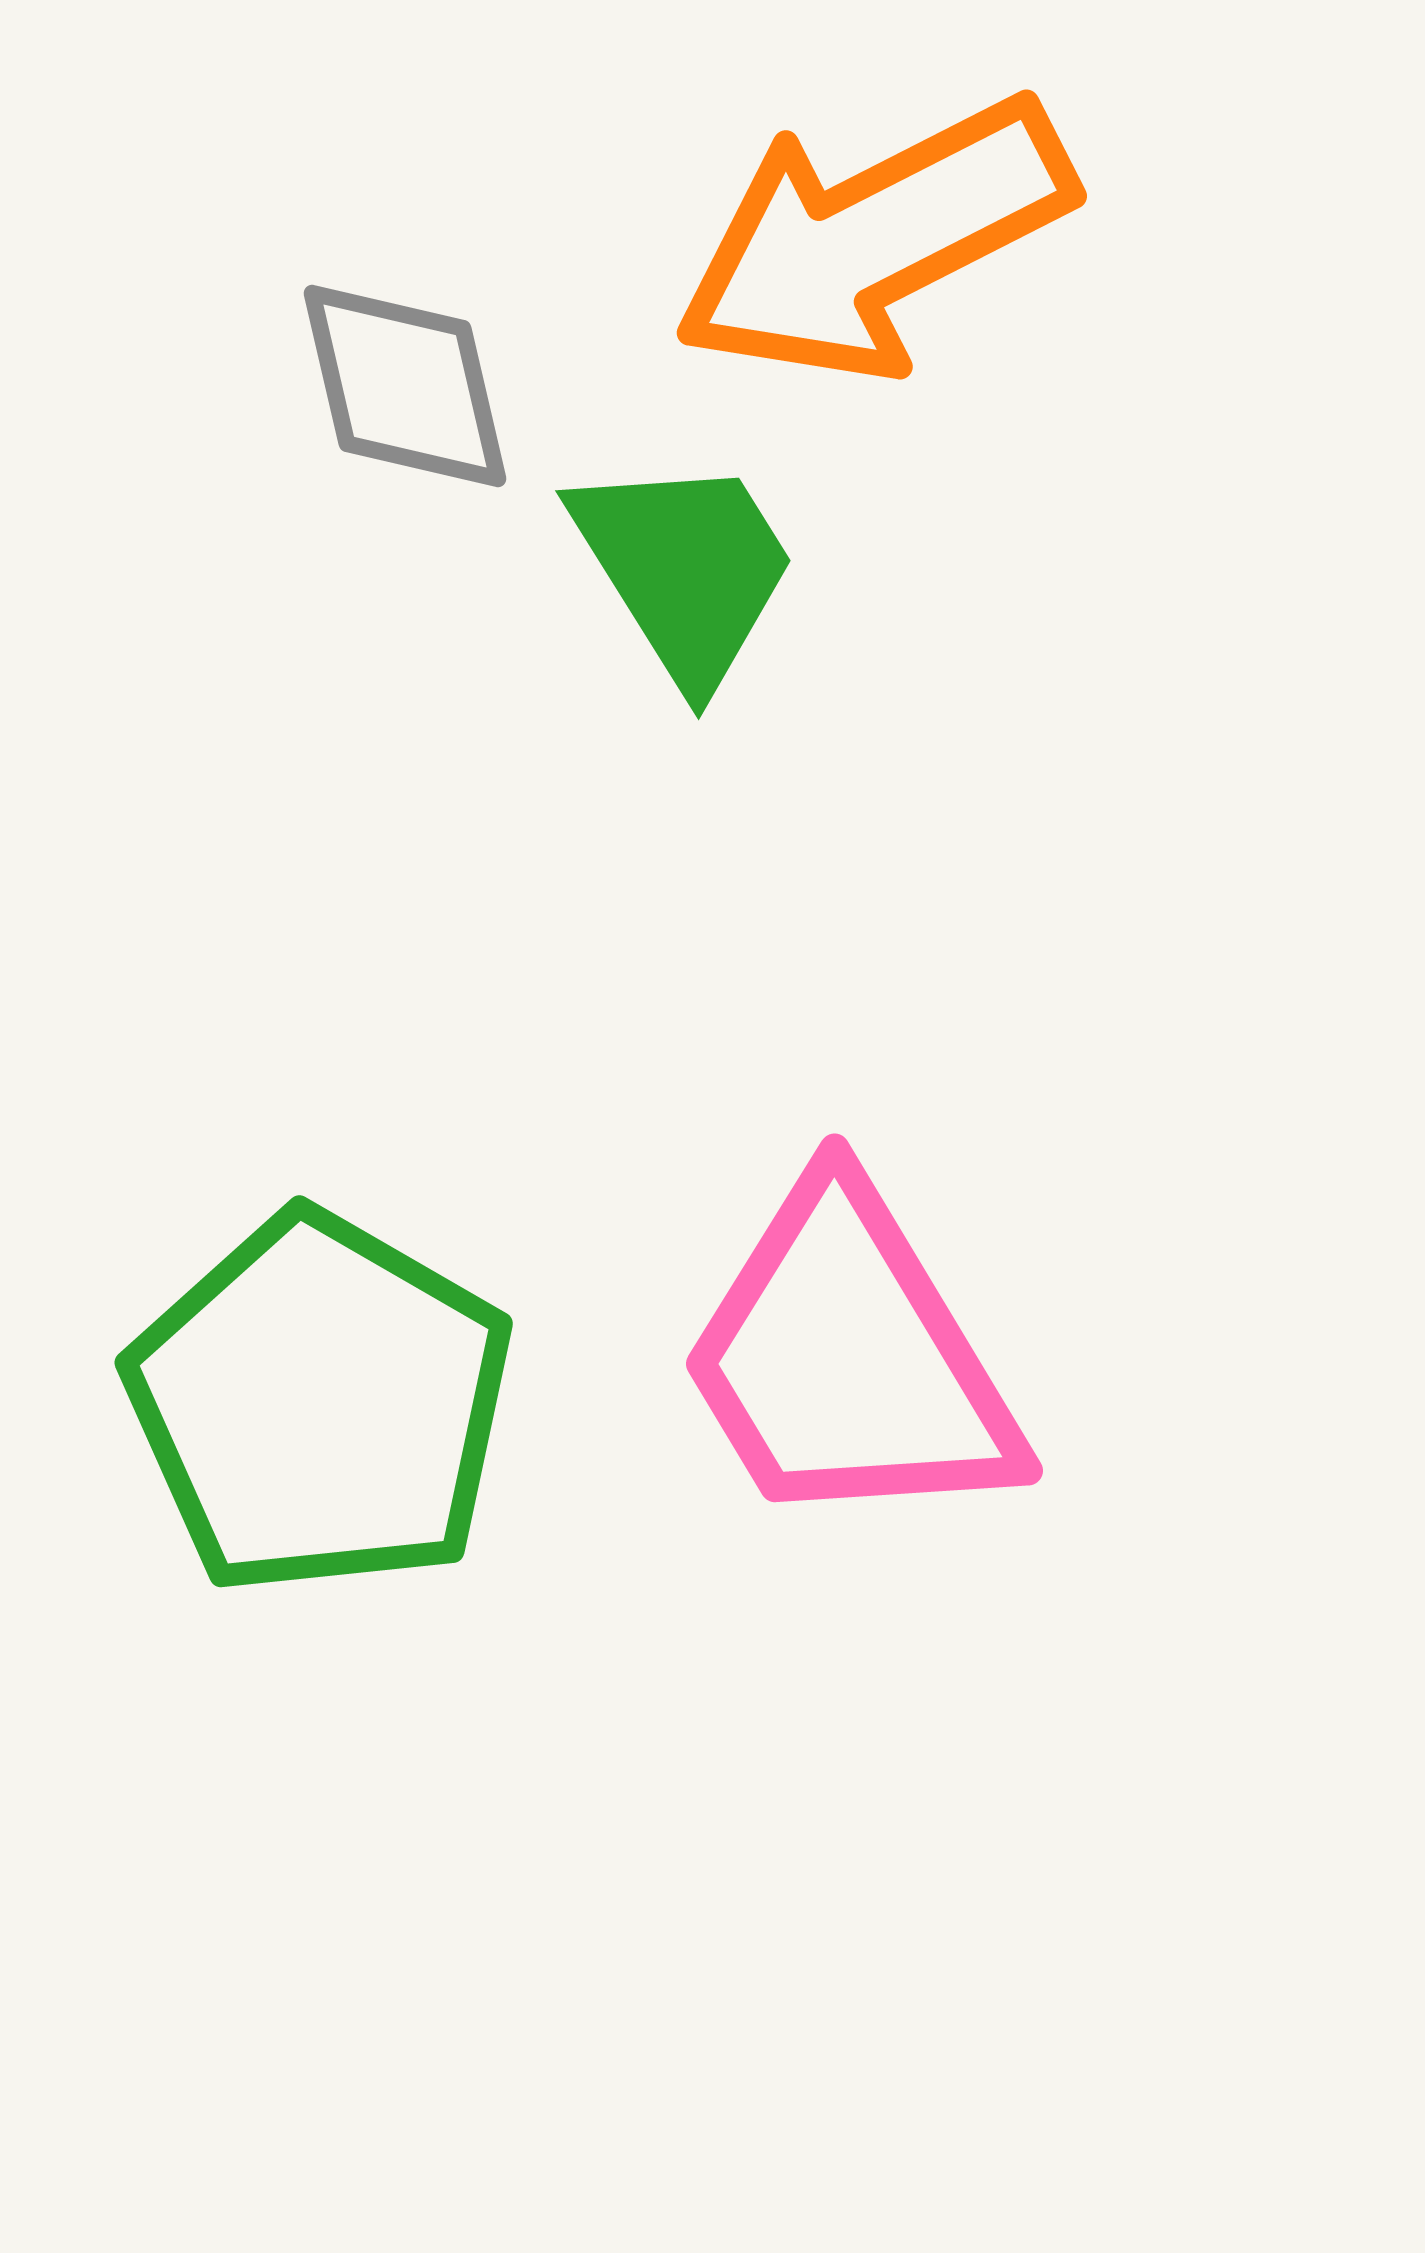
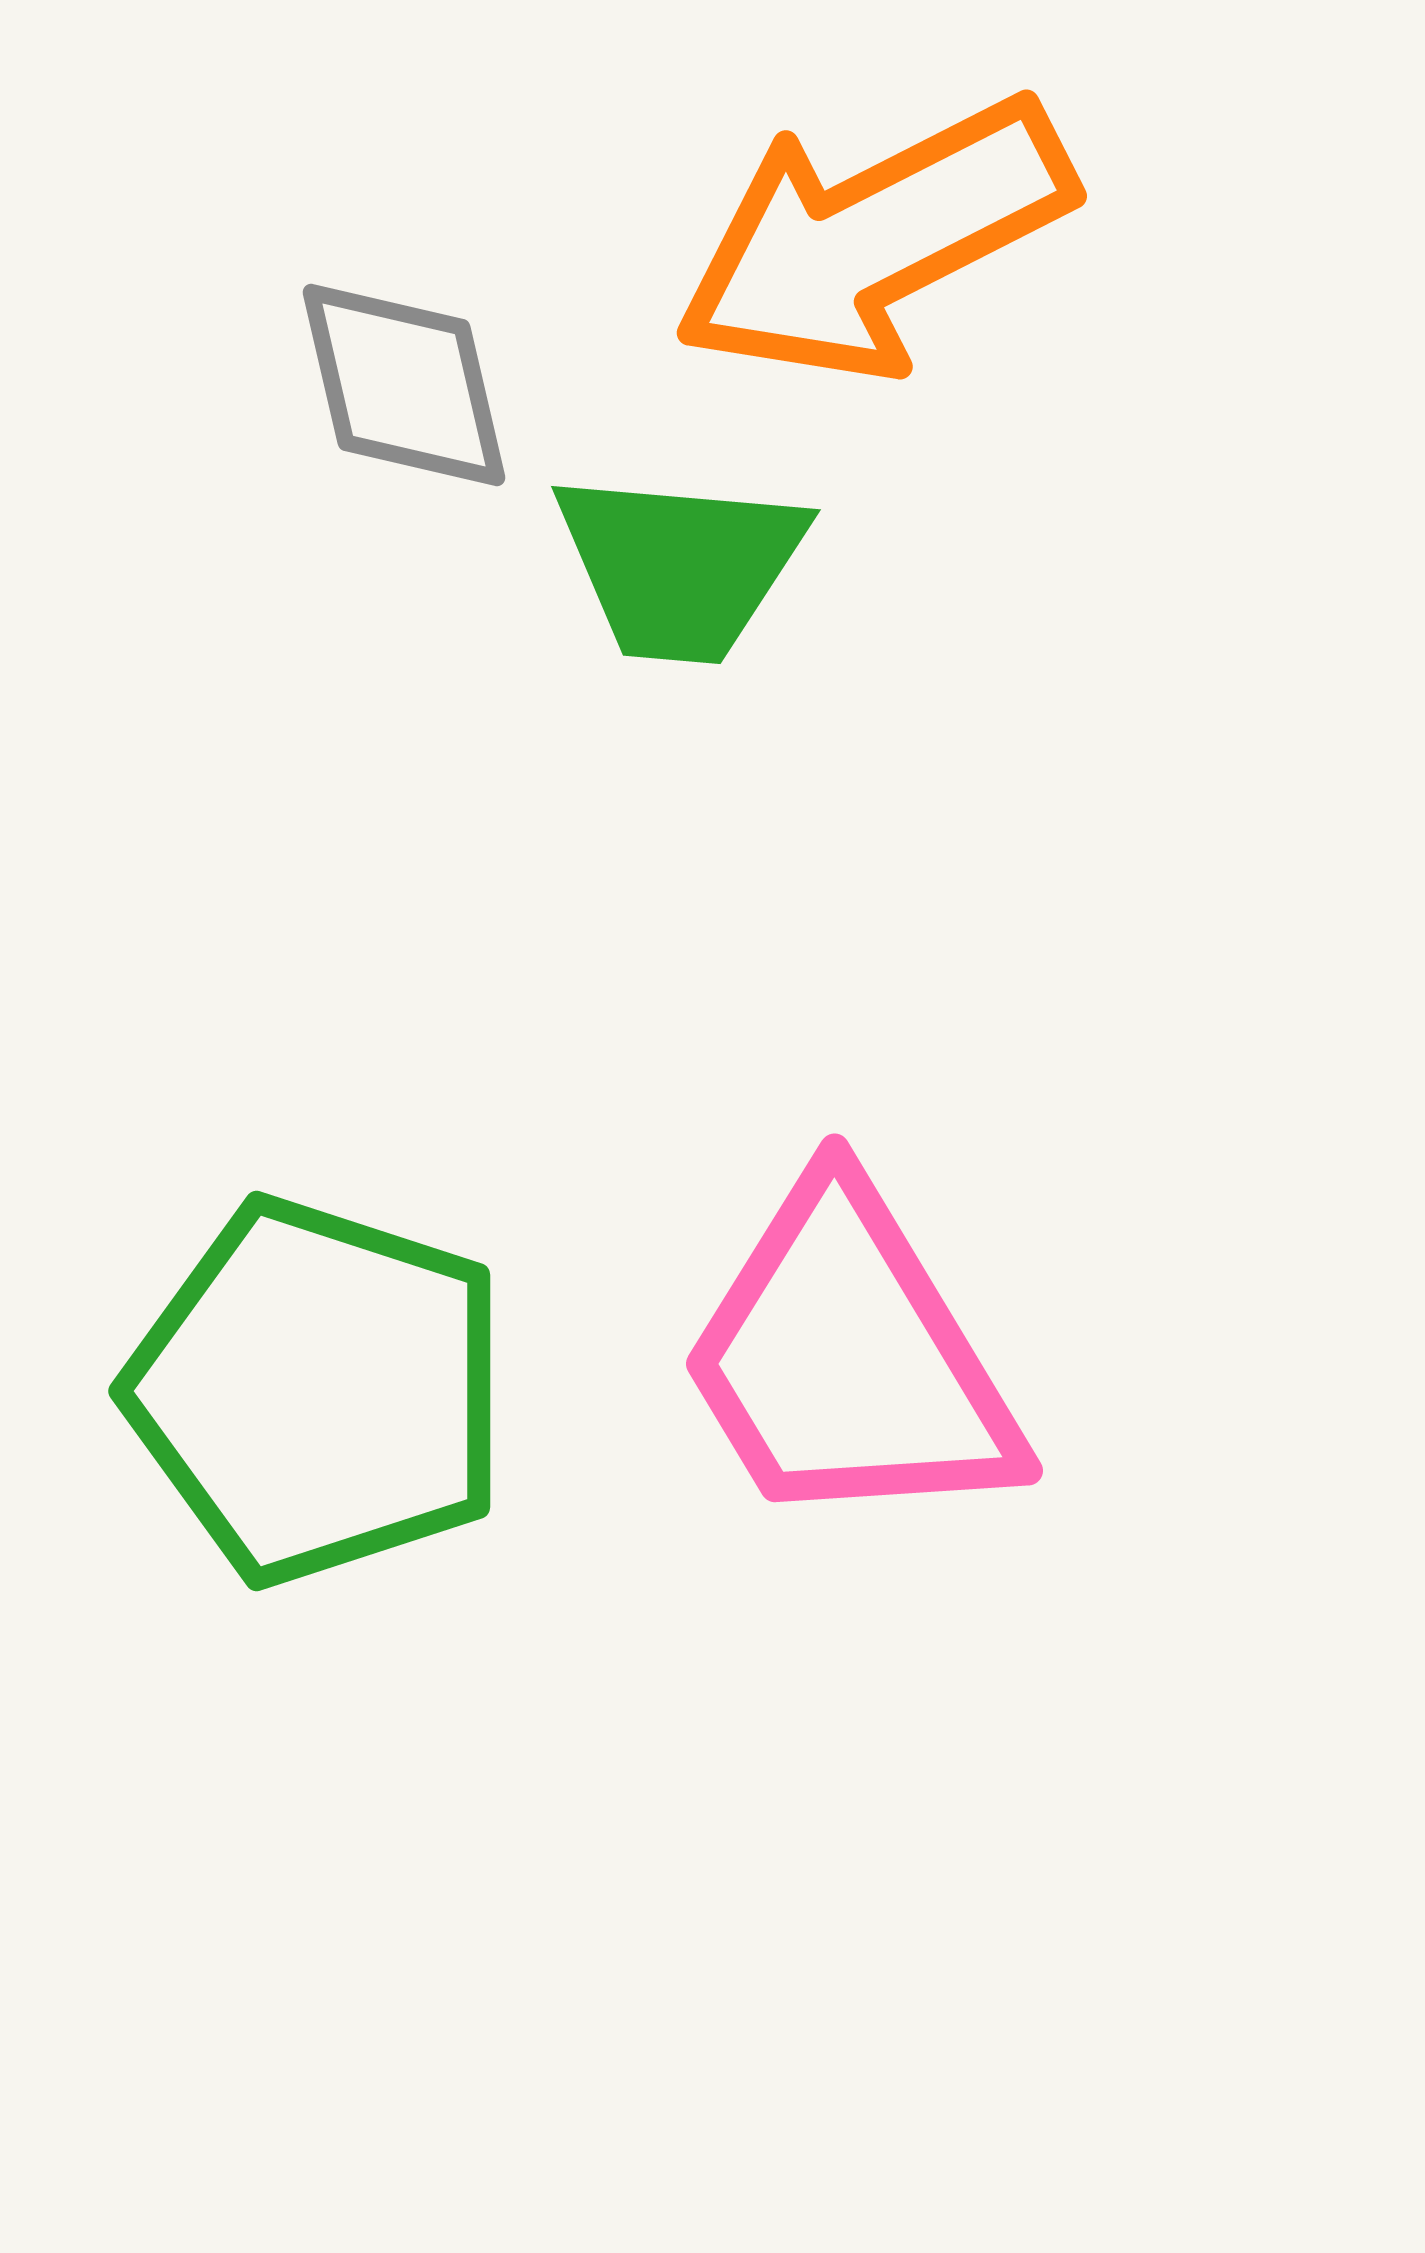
gray diamond: moved 1 px left, 1 px up
green trapezoid: moved 5 px left, 3 px up; rotated 127 degrees clockwise
green pentagon: moved 2 px left, 13 px up; rotated 12 degrees counterclockwise
